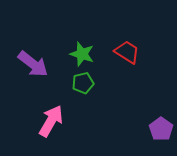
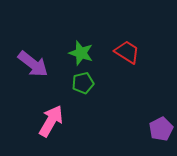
green star: moved 1 px left, 1 px up
purple pentagon: rotated 10 degrees clockwise
